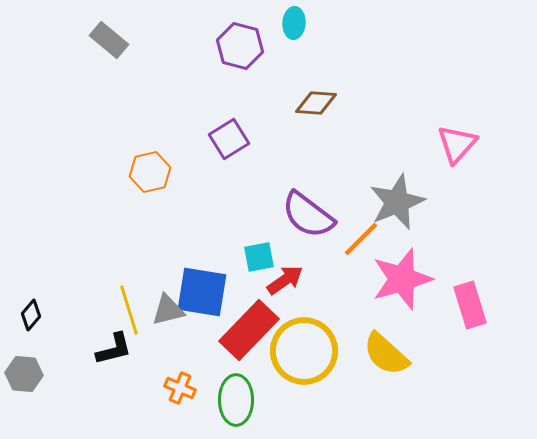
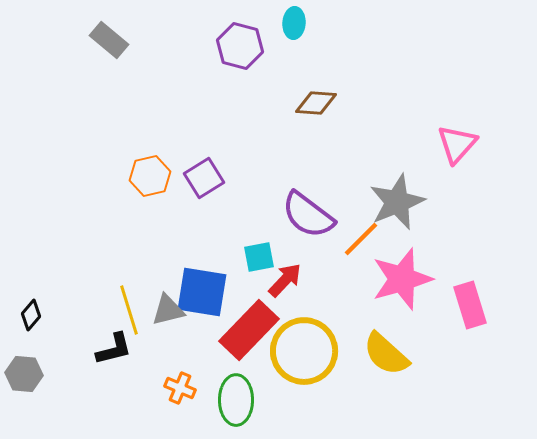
purple square: moved 25 px left, 39 px down
orange hexagon: moved 4 px down
red arrow: rotated 12 degrees counterclockwise
